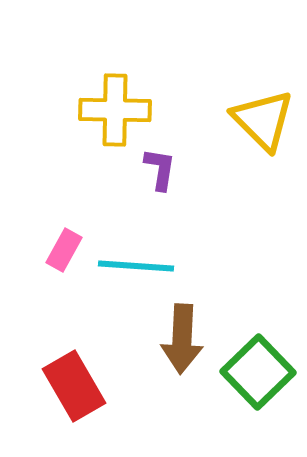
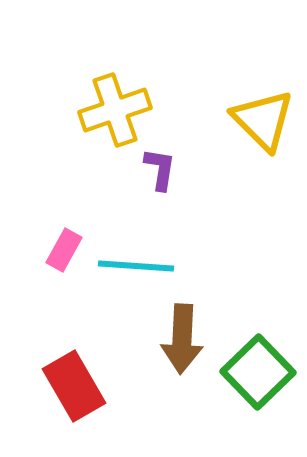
yellow cross: rotated 20 degrees counterclockwise
